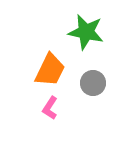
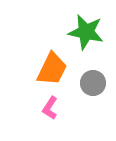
orange trapezoid: moved 2 px right, 1 px up
